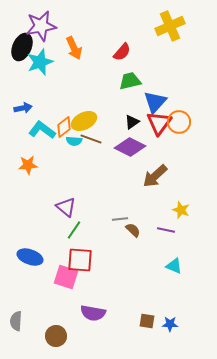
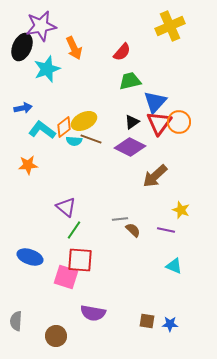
cyan star: moved 7 px right, 7 px down
